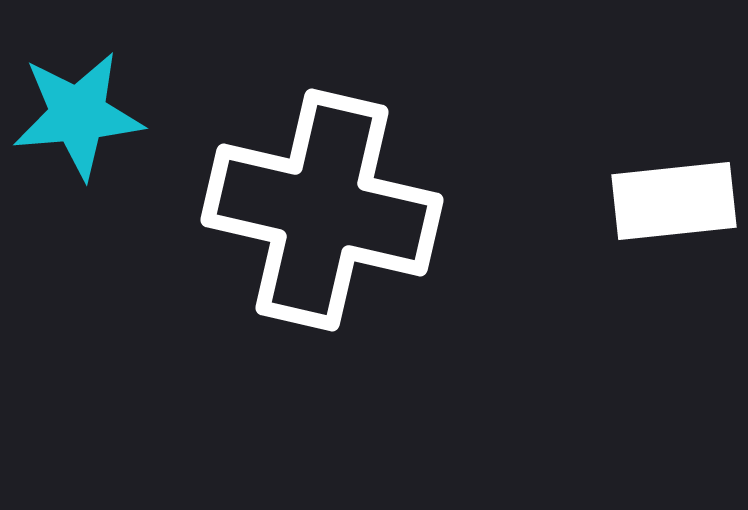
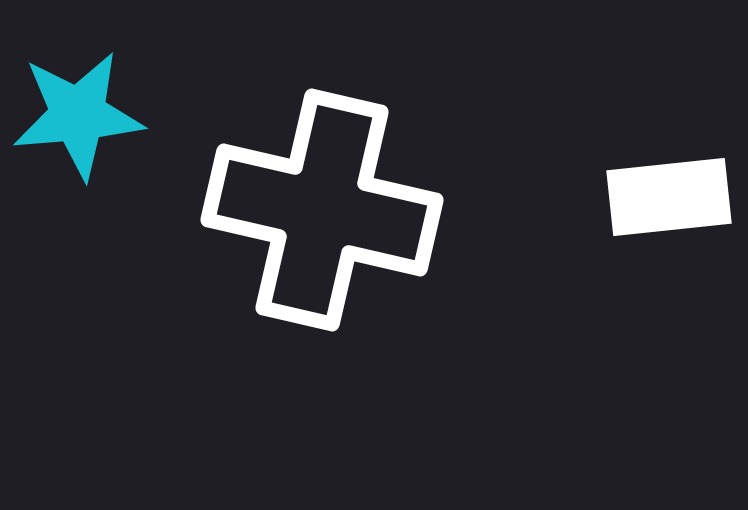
white rectangle: moved 5 px left, 4 px up
